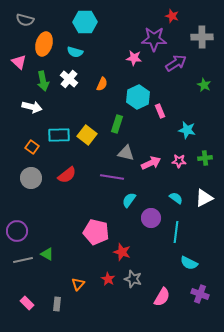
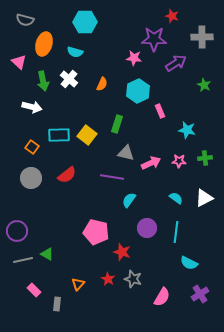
cyan hexagon at (138, 97): moved 6 px up
purple circle at (151, 218): moved 4 px left, 10 px down
purple cross at (200, 294): rotated 36 degrees clockwise
pink rectangle at (27, 303): moved 7 px right, 13 px up
